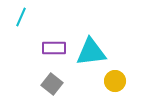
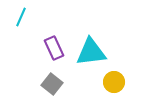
purple rectangle: rotated 65 degrees clockwise
yellow circle: moved 1 px left, 1 px down
